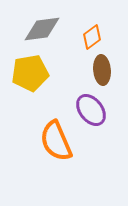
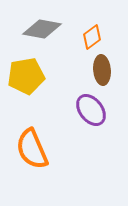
gray diamond: rotated 18 degrees clockwise
yellow pentagon: moved 4 px left, 3 px down
orange semicircle: moved 24 px left, 8 px down
